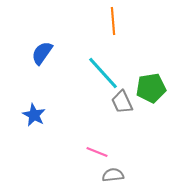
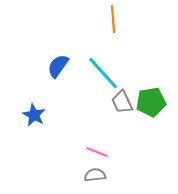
orange line: moved 2 px up
blue semicircle: moved 16 px right, 13 px down
green pentagon: moved 14 px down
gray semicircle: moved 18 px left
